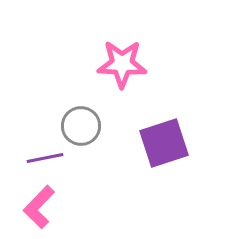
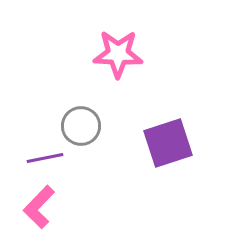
pink star: moved 4 px left, 10 px up
purple square: moved 4 px right
